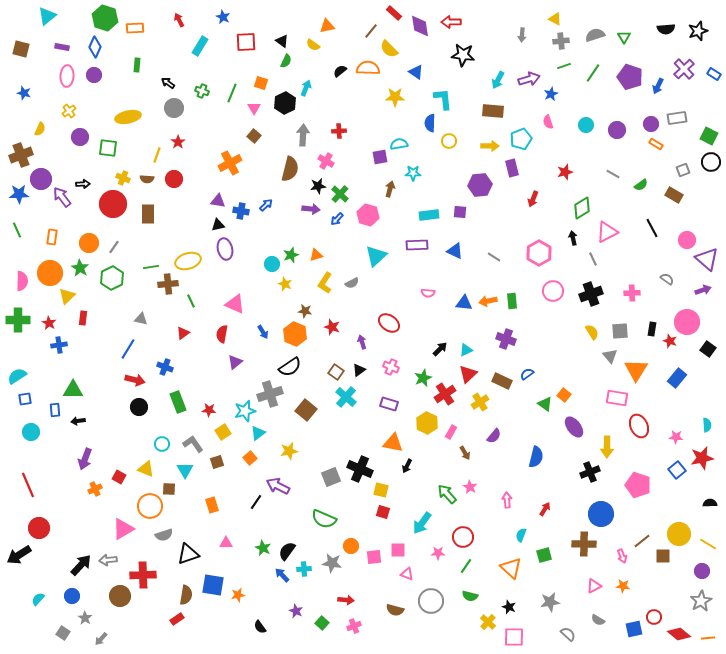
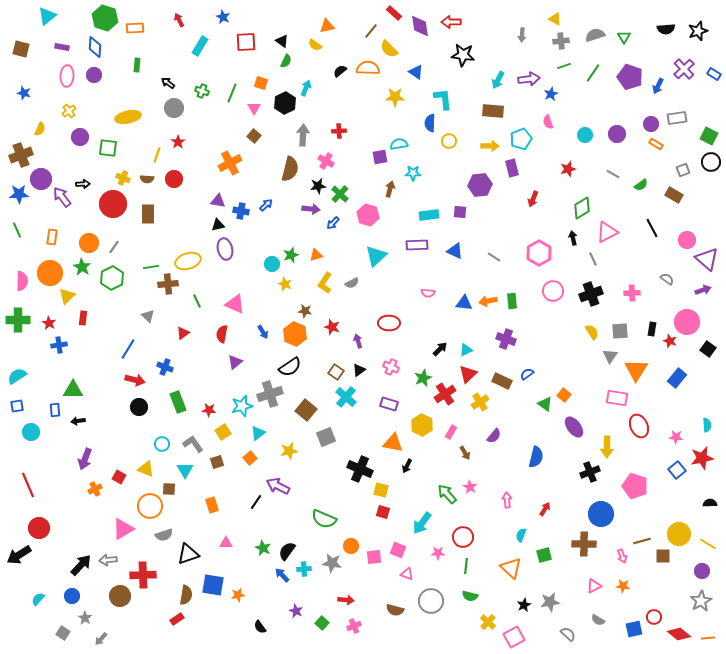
yellow semicircle at (313, 45): moved 2 px right
blue diamond at (95, 47): rotated 20 degrees counterclockwise
purple arrow at (529, 79): rotated 10 degrees clockwise
cyan circle at (586, 125): moved 1 px left, 10 px down
purple circle at (617, 130): moved 4 px down
red star at (565, 172): moved 3 px right, 3 px up
blue arrow at (337, 219): moved 4 px left, 4 px down
green star at (80, 268): moved 2 px right, 1 px up
green line at (191, 301): moved 6 px right
gray triangle at (141, 319): moved 7 px right, 3 px up; rotated 32 degrees clockwise
red ellipse at (389, 323): rotated 35 degrees counterclockwise
purple arrow at (362, 342): moved 4 px left, 1 px up
gray triangle at (610, 356): rotated 14 degrees clockwise
blue square at (25, 399): moved 8 px left, 7 px down
cyan star at (245, 411): moved 3 px left, 5 px up
yellow hexagon at (427, 423): moved 5 px left, 2 px down
gray square at (331, 477): moved 5 px left, 40 px up
pink pentagon at (638, 485): moved 3 px left, 1 px down
brown line at (642, 541): rotated 24 degrees clockwise
pink square at (398, 550): rotated 21 degrees clockwise
green line at (466, 566): rotated 28 degrees counterclockwise
black star at (509, 607): moved 15 px right, 2 px up; rotated 24 degrees clockwise
pink square at (514, 637): rotated 30 degrees counterclockwise
